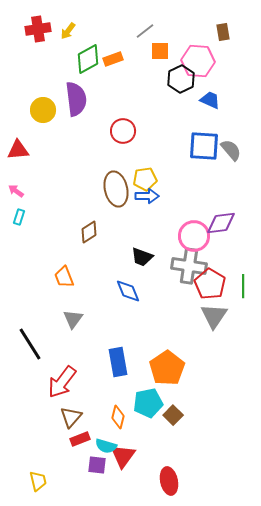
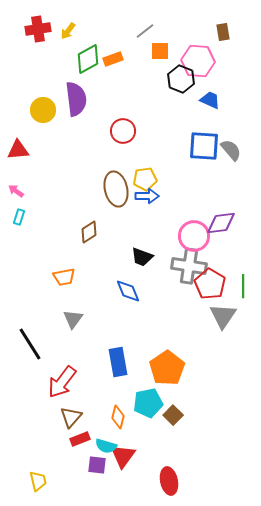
black hexagon at (181, 79): rotated 12 degrees counterclockwise
orange trapezoid at (64, 277): rotated 80 degrees counterclockwise
gray triangle at (214, 316): moved 9 px right
